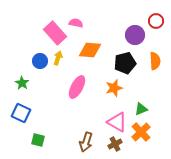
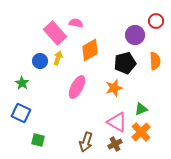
orange diamond: rotated 35 degrees counterclockwise
